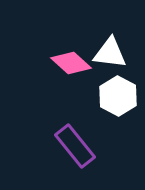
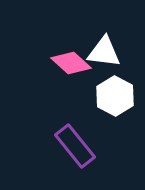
white triangle: moved 6 px left, 1 px up
white hexagon: moved 3 px left
